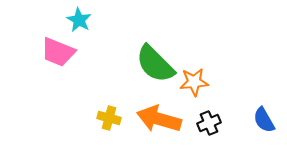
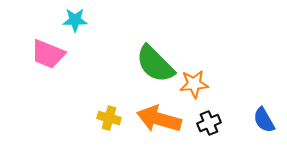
cyan star: moved 4 px left; rotated 30 degrees counterclockwise
pink trapezoid: moved 10 px left, 2 px down
orange star: moved 2 px down
